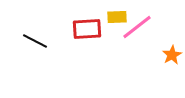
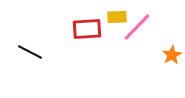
pink line: rotated 8 degrees counterclockwise
black line: moved 5 px left, 11 px down
